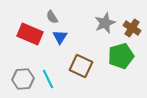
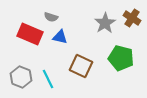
gray semicircle: moved 1 px left; rotated 40 degrees counterclockwise
gray star: rotated 10 degrees counterclockwise
brown cross: moved 10 px up
blue triangle: rotated 49 degrees counterclockwise
green pentagon: moved 2 px down; rotated 30 degrees clockwise
gray hexagon: moved 2 px left, 2 px up; rotated 25 degrees clockwise
